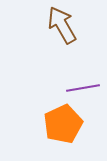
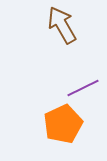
purple line: rotated 16 degrees counterclockwise
